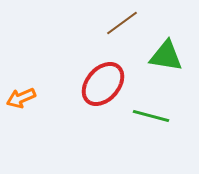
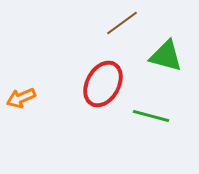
green triangle: rotated 6 degrees clockwise
red ellipse: rotated 12 degrees counterclockwise
